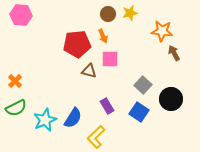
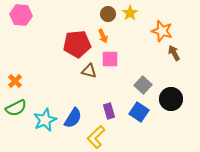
yellow star: rotated 21 degrees counterclockwise
orange star: rotated 10 degrees clockwise
purple rectangle: moved 2 px right, 5 px down; rotated 14 degrees clockwise
